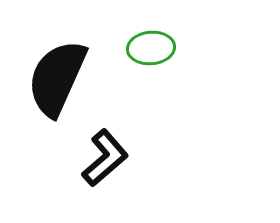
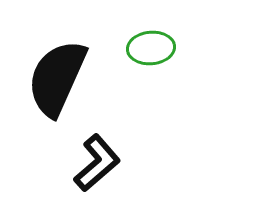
black L-shape: moved 8 px left, 5 px down
